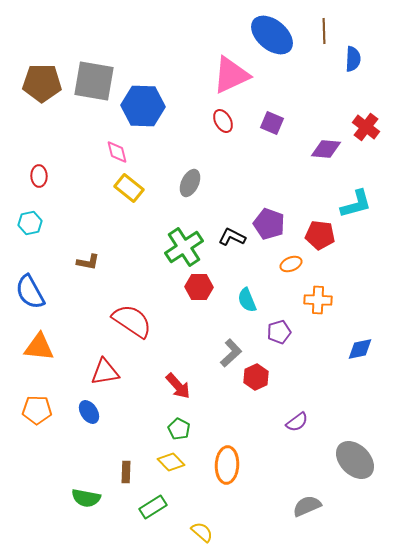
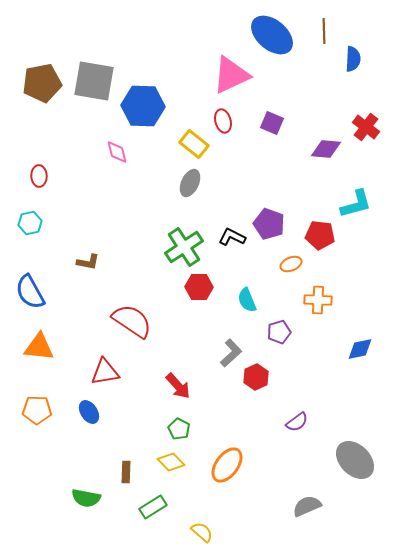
brown pentagon at (42, 83): rotated 12 degrees counterclockwise
red ellipse at (223, 121): rotated 15 degrees clockwise
yellow rectangle at (129, 188): moved 65 px right, 44 px up
orange ellipse at (227, 465): rotated 33 degrees clockwise
